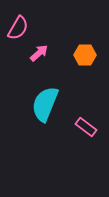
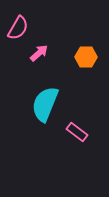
orange hexagon: moved 1 px right, 2 px down
pink rectangle: moved 9 px left, 5 px down
